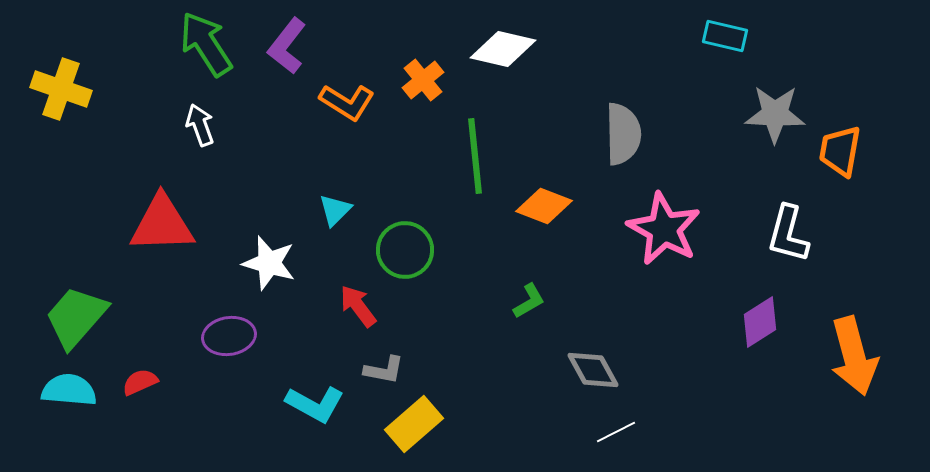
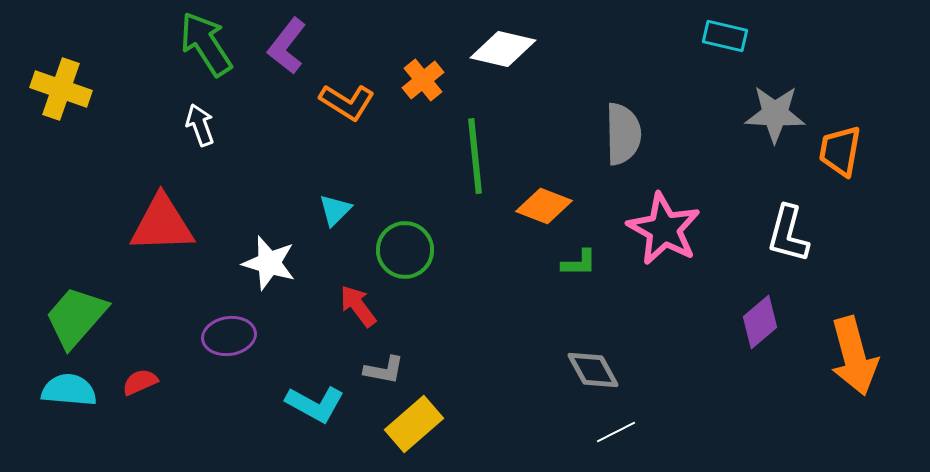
green L-shape: moved 50 px right, 38 px up; rotated 30 degrees clockwise
purple diamond: rotated 8 degrees counterclockwise
